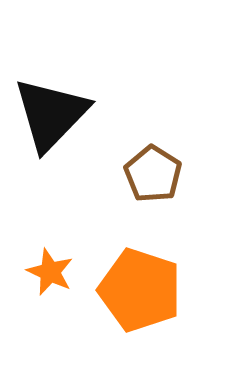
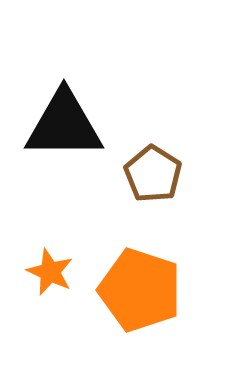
black triangle: moved 13 px right, 11 px down; rotated 46 degrees clockwise
